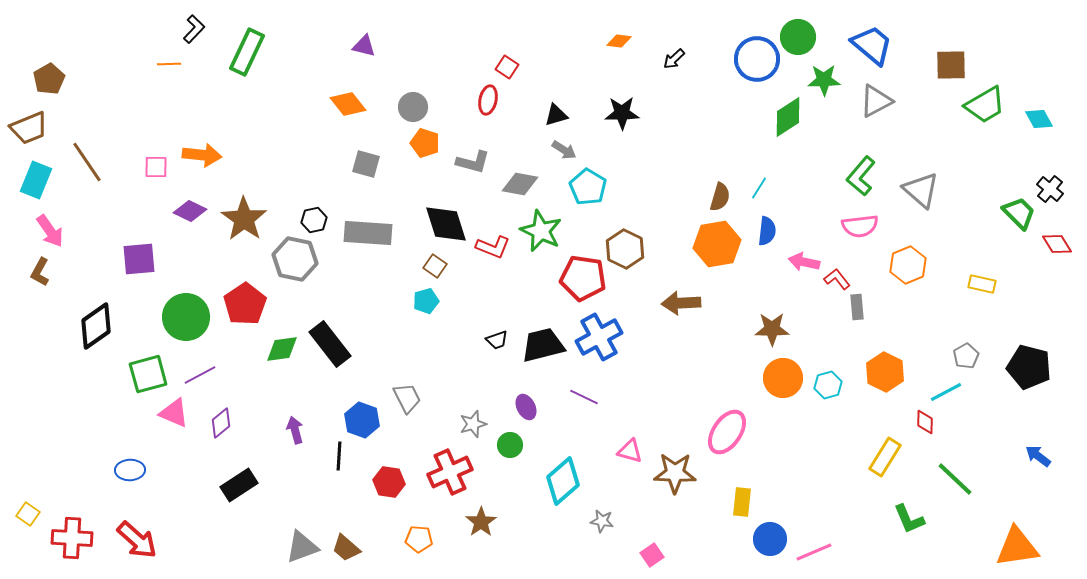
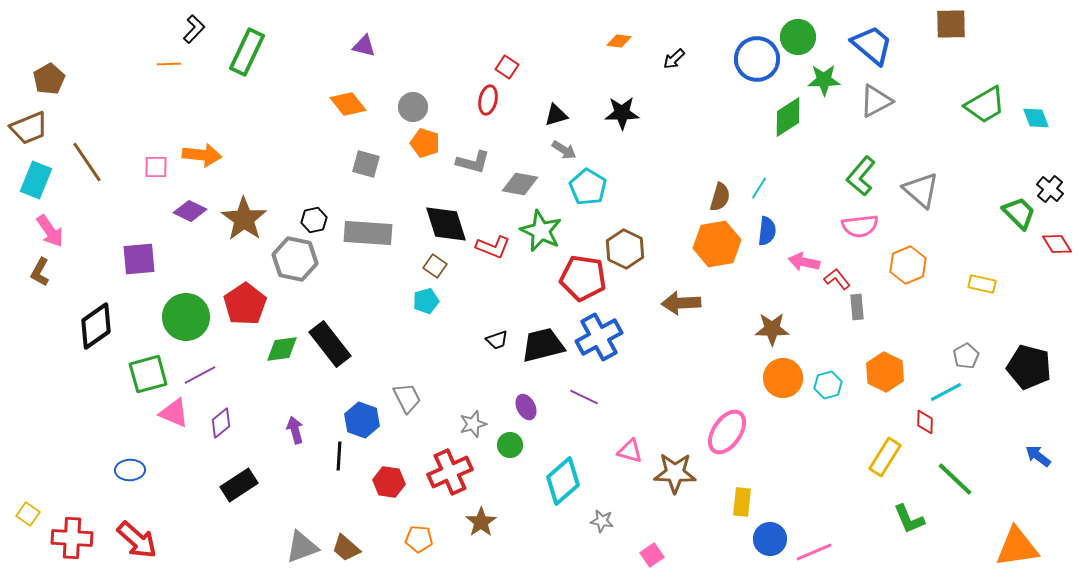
brown square at (951, 65): moved 41 px up
cyan diamond at (1039, 119): moved 3 px left, 1 px up; rotated 8 degrees clockwise
